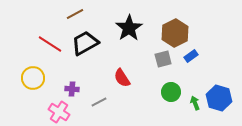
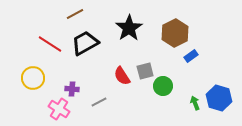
gray square: moved 18 px left, 12 px down
red semicircle: moved 2 px up
green circle: moved 8 px left, 6 px up
pink cross: moved 3 px up
